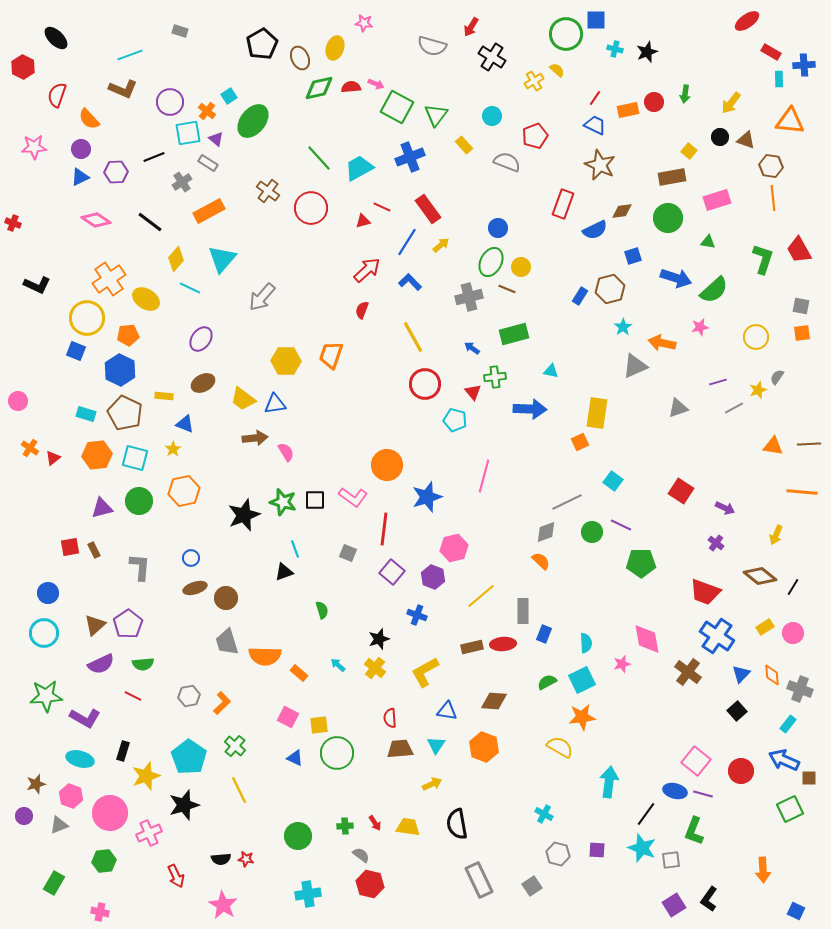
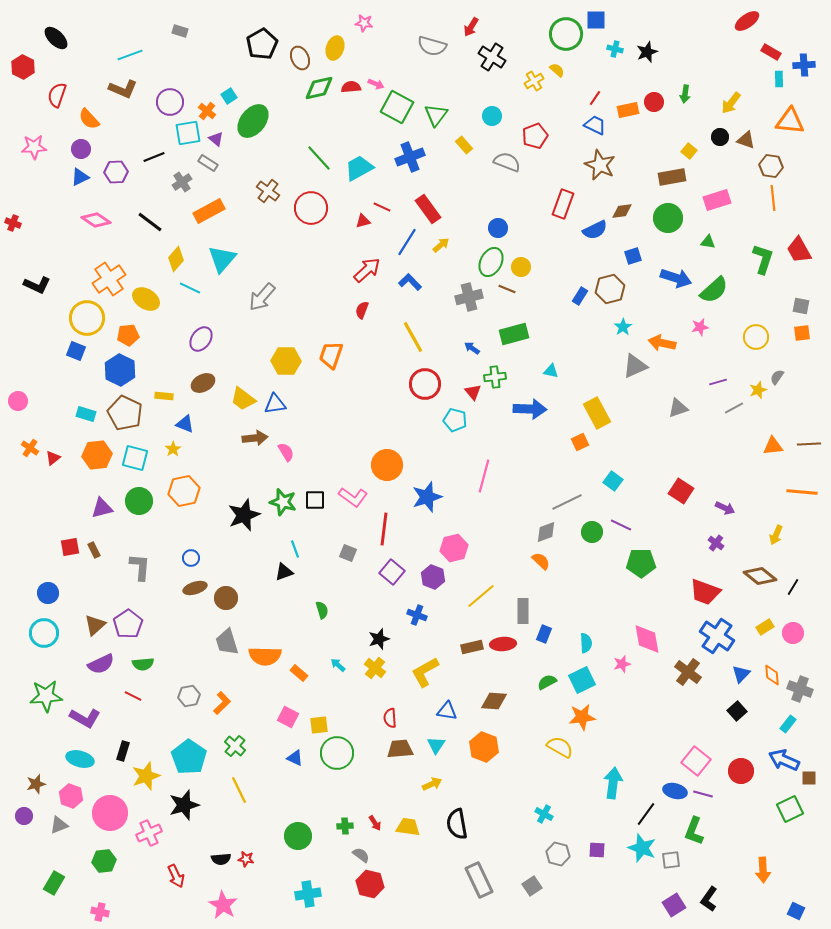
yellow rectangle at (597, 413): rotated 36 degrees counterclockwise
orange triangle at (773, 446): rotated 15 degrees counterclockwise
cyan arrow at (609, 782): moved 4 px right, 1 px down
